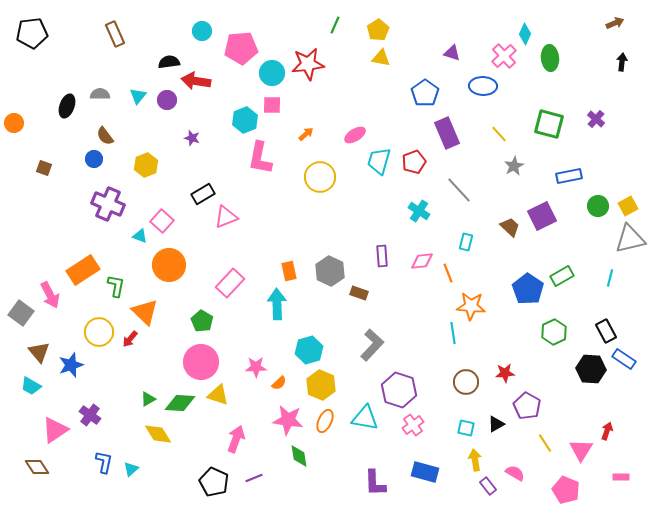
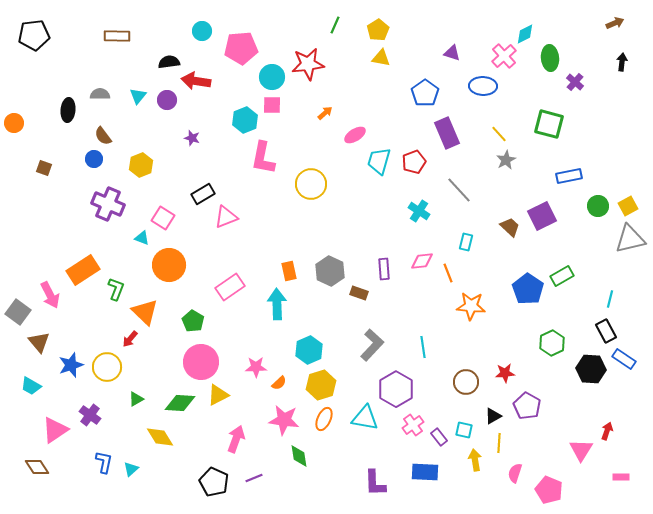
black pentagon at (32, 33): moved 2 px right, 2 px down
brown rectangle at (115, 34): moved 2 px right, 2 px down; rotated 65 degrees counterclockwise
cyan diamond at (525, 34): rotated 40 degrees clockwise
cyan circle at (272, 73): moved 4 px down
black ellipse at (67, 106): moved 1 px right, 4 px down; rotated 15 degrees counterclockwise
purple cross at (596, 119): moved 21 px left, 37 px up
orange arrow at (306, 134): moved 19 px right, 21 px up
brown semicircle at (105, 136): moved 2 px left
pink L-shape at (260, 158): moved 3 px right
yellow hexagon at (146, 165): moved 5 px left
gray star at (514, 166): moved 8 px left, 6 px up
yellow circle at (320, 177): moved 9 px left, 7 px down
pink square at (162, 221): moved 1 px right, 3 px up; rotated 10 degrees counterclockwise
cyan triangle at (140, 236): moved 2 px right, 2 px down
purple rectangle at (382, 256): moved 2 px right, 13 px down
cyan line at (610, 278): moved 21 px down
pink rectangle at (230, 283): moved 4 px down; rotated 12 degrees clockwise
green L-shape at (116, 286): moved 3 px down; rotated 10 degrees clockwise
gray square at (21, 313): moved 3 px left, 1 px up
green pentagon at (202, 321): moved 9 px left
yellow circle at (99, 332): moved 8 px right, 35 px down
green hexagon at (554, 332): moved 2 px left, 11 px down
cyan line at (453, 333): moved 30 px left, 14 px down
cyan hexagon at (309, 350): rotated 8 degrees counterclockwise
brown triangle at (39, 352): moved 10 px up
yellow hexagon at (321, 385): rotated 20 degrees clockwise
purple hexagon at (399, 390): moved 3 px left, 1 px up; rotated 12 degrees clockwise
yellow triangle at (218, 395): rotated 45 degrees counterclockwise
green triangle at (148, 399): moved 12 px left
pink star at (288, 420): moved 4 px left
orange ellipse at (325, 421): moved 1 px left, 2 px up
black triangle at (496, 424): moved 3 px left, 8 px up
cyan square at (466, 428): moved 2 px left, 2 px down
yellow diamond at (158, 434): moved 2 px right, 3 px down
yellow line at (545, 443): moved 46 px left; rotated 36 degrees clockwise
blue rectangle at (425, 472): rotated 12 degrees counterclockwise
pink semicircle at (515, 473): rotated 102 degrees counterclockwise
purple rectangle at (488, 486): moved 49 px left, 49 px up
pink pentagon at (566, 490): moved 17 px left
